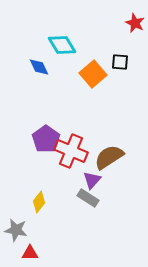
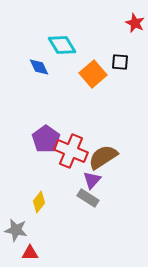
brown semicircle: moved 6 px left
